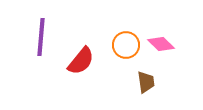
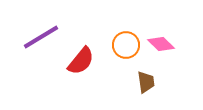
purple line: rotated 54 degrees clockwise
